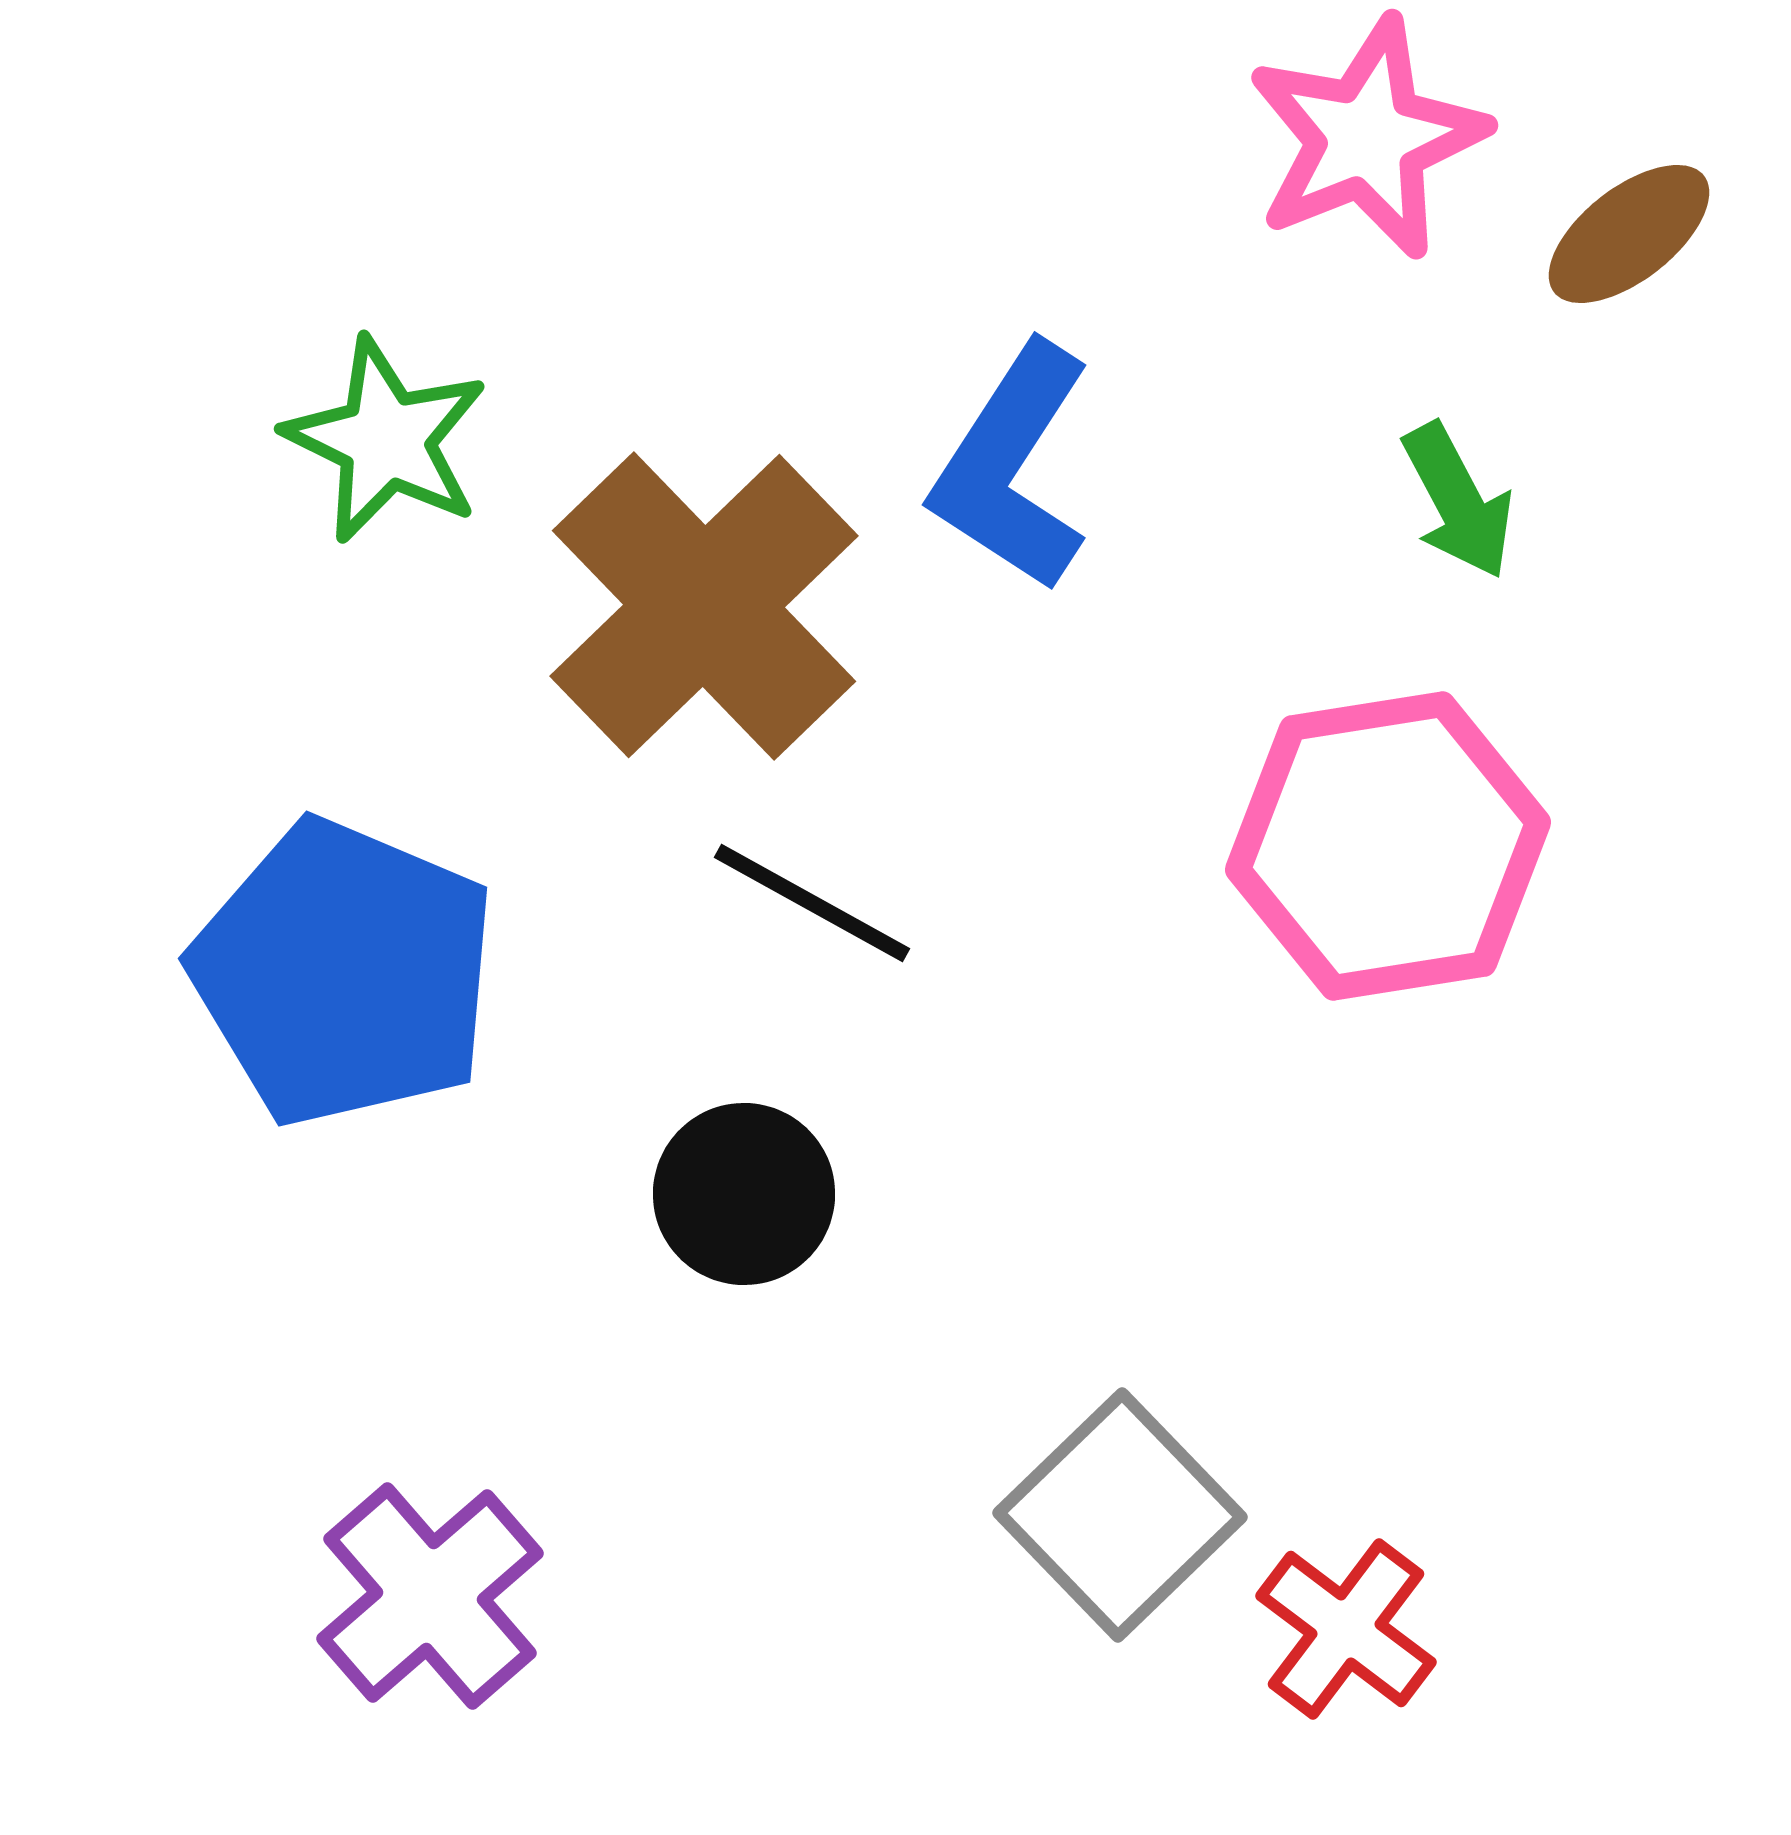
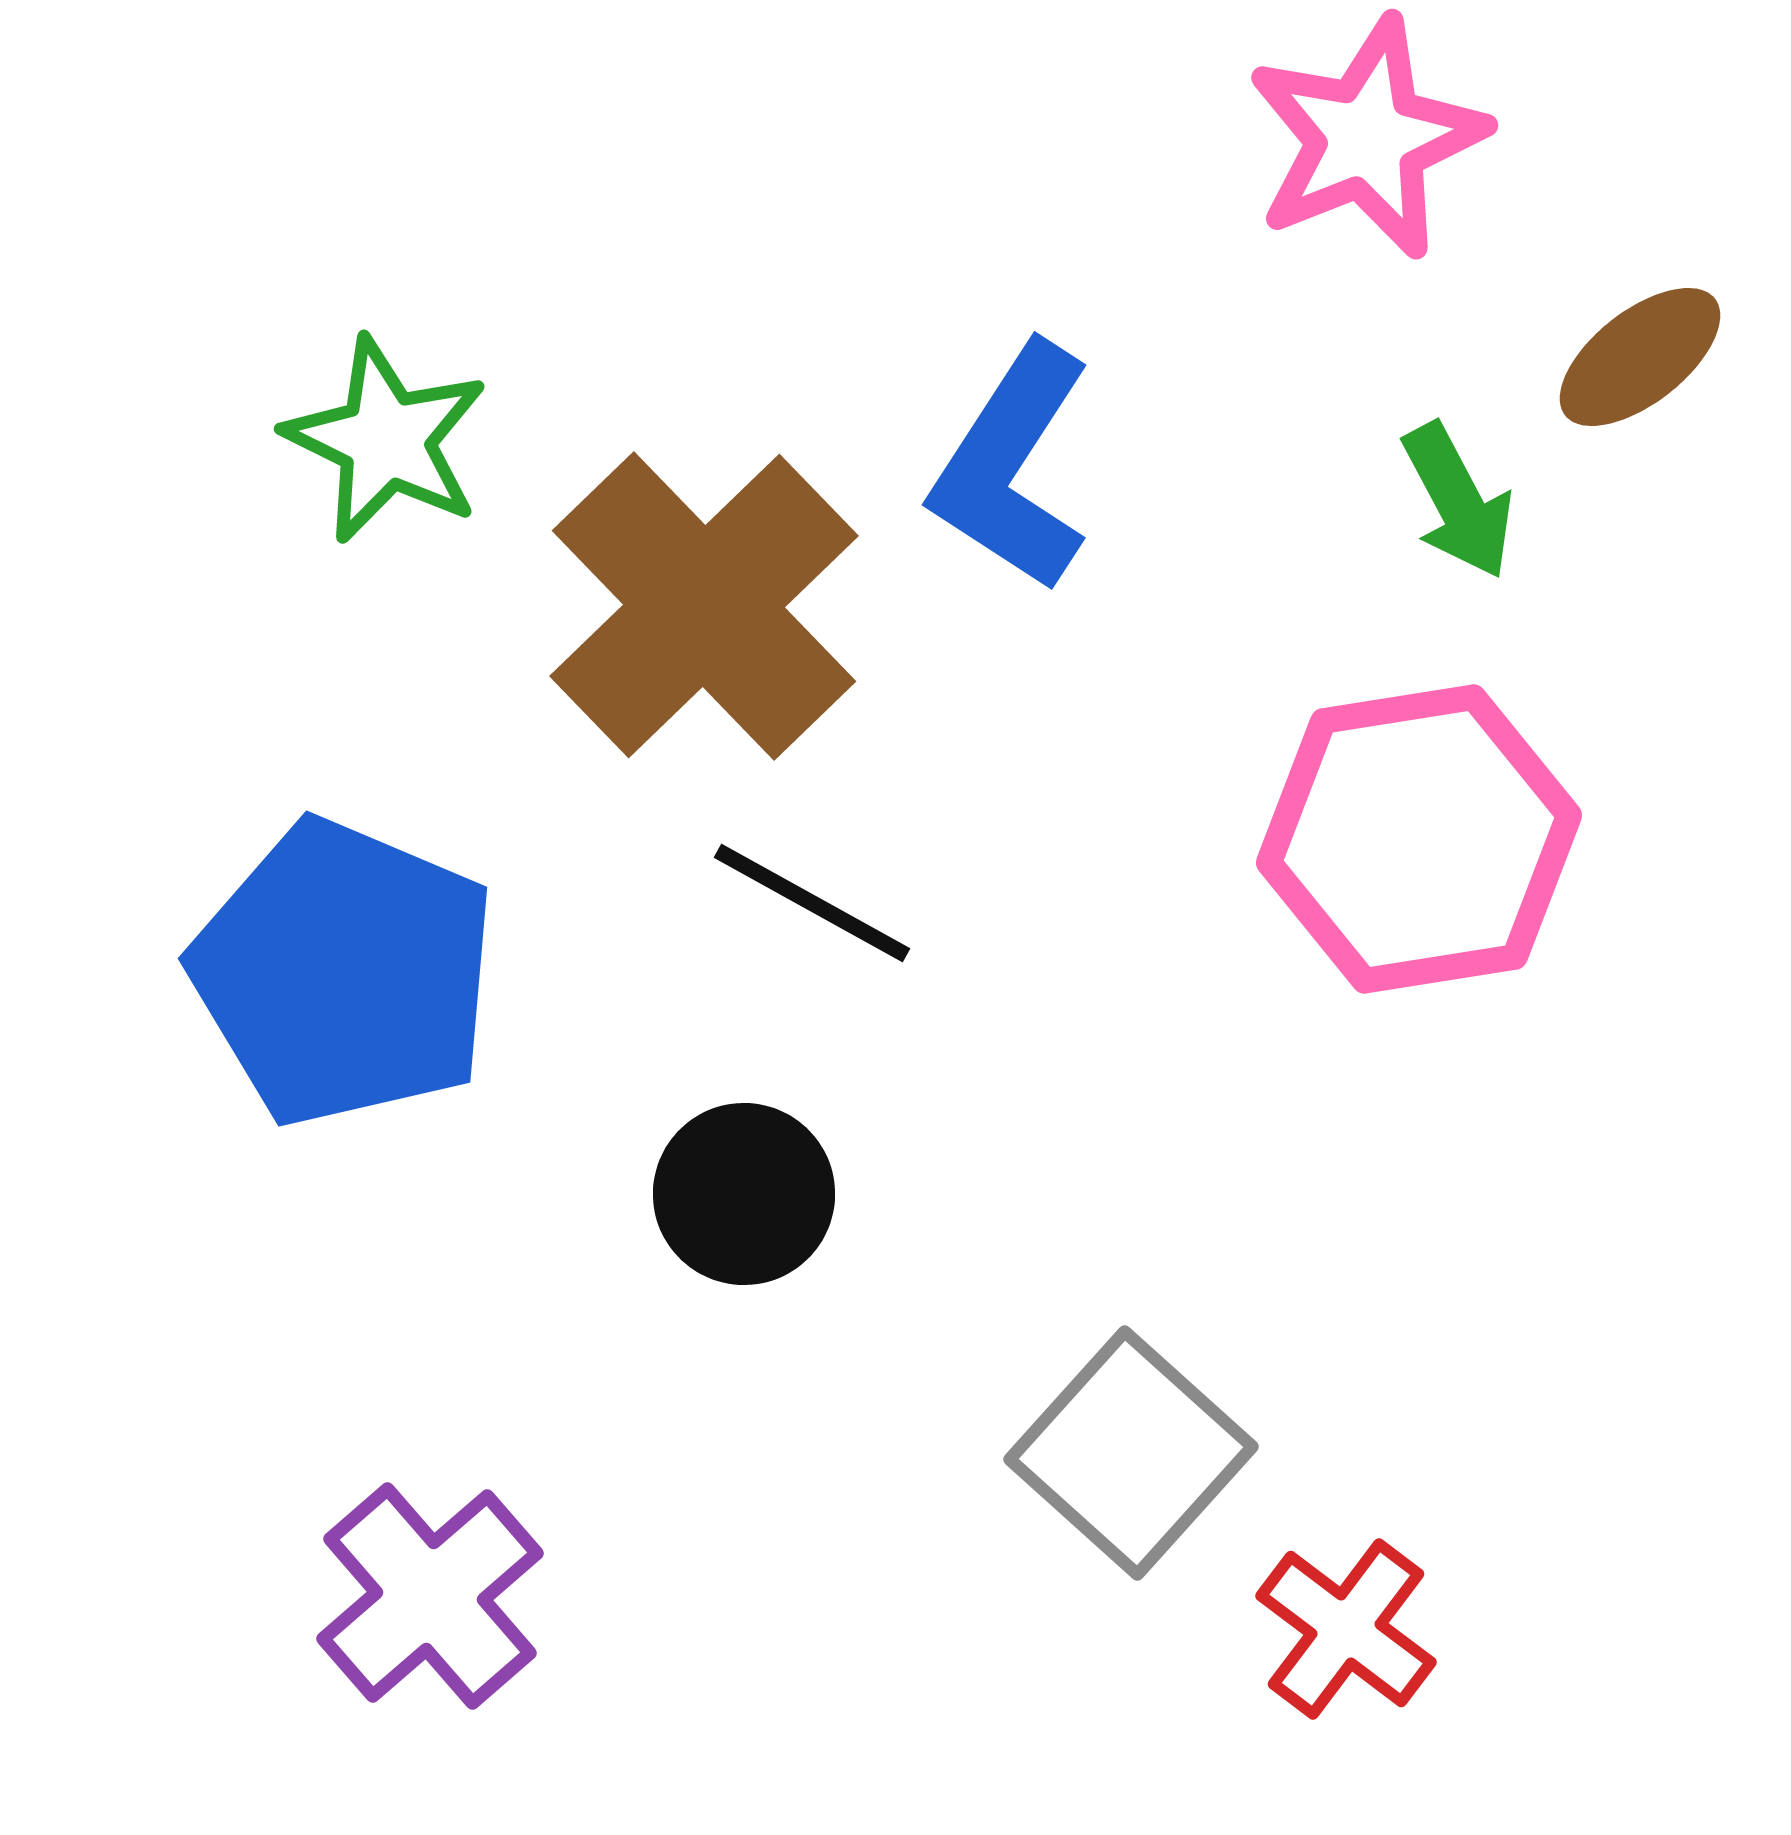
brown ellipse: moved 11 px right, 123 px down
pink hexagon: moved 31 px right, 7 px up
gray square: moved 11 px right, 62 px up; rotated 4 degrees counterclockwise
